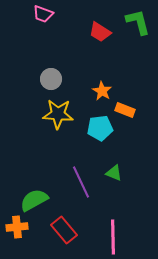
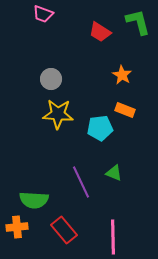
orange star: moved 20 px right, 16 px up
green semicircle: rotated 148 degrees counterclockwise
